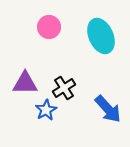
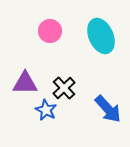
pink circle: moved 1 px right, 4 px down
black cross: rotated 10 degrees counterclockwise
blue star: rotated 15 degrees counterclockwise
